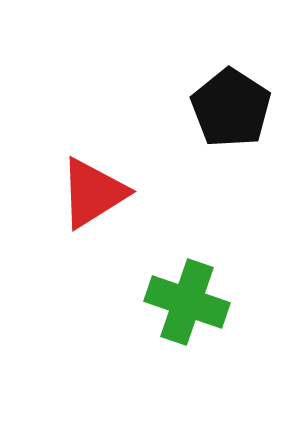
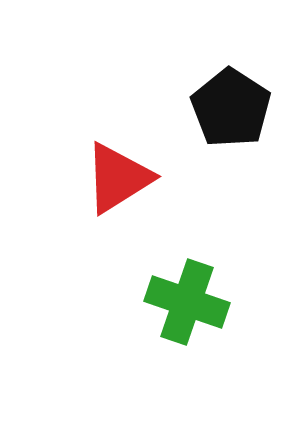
red triangle: moved 25 px right, 15 px up
